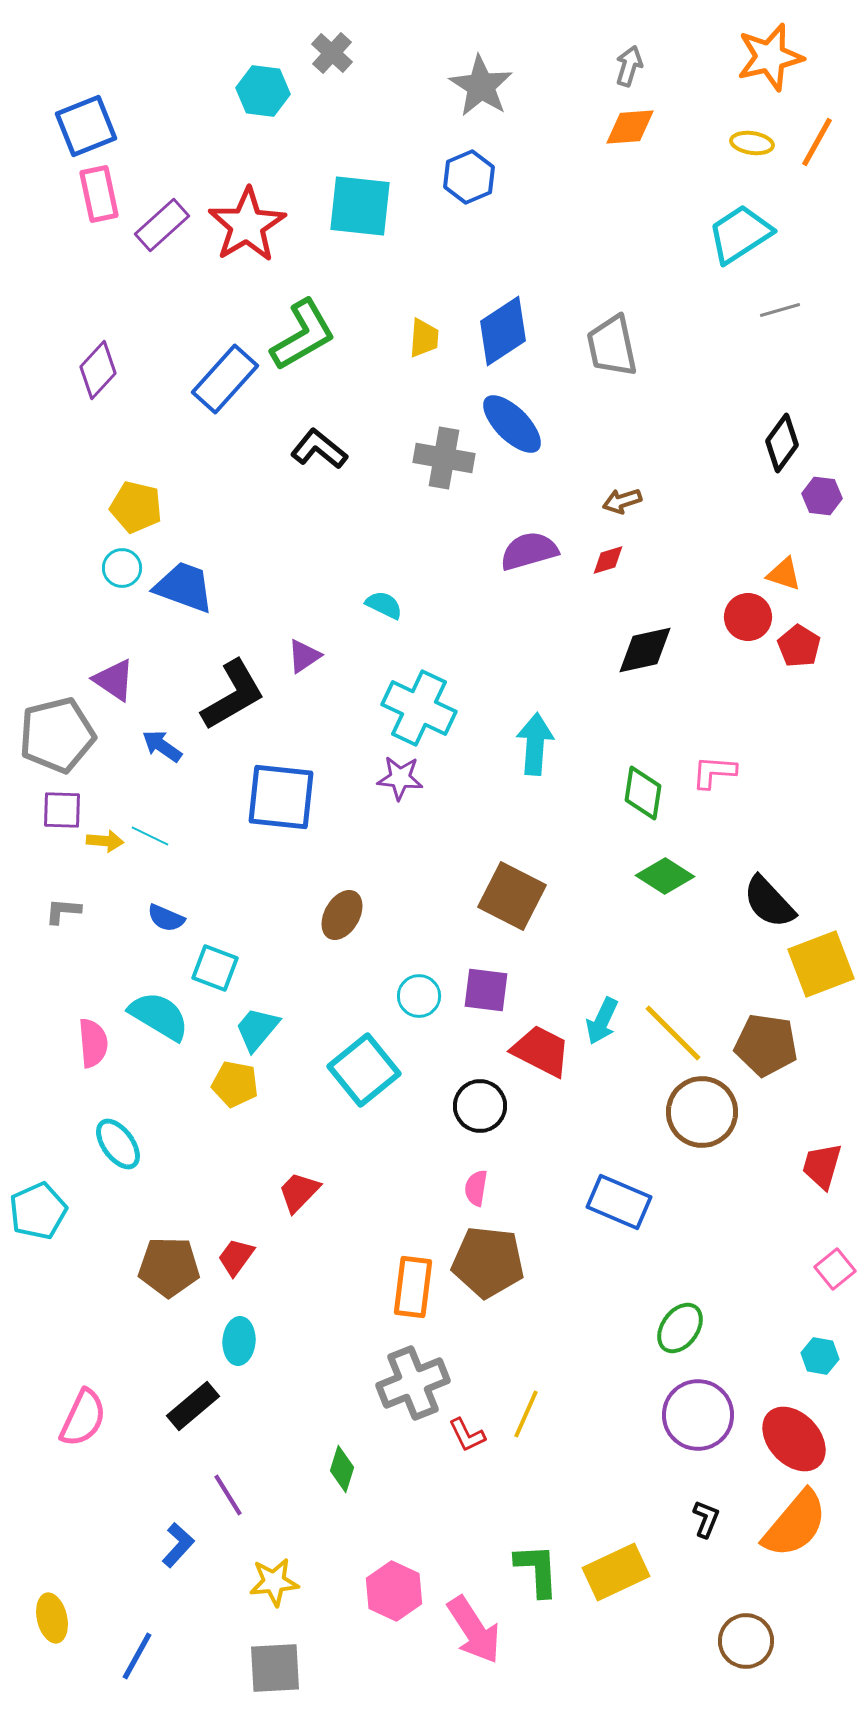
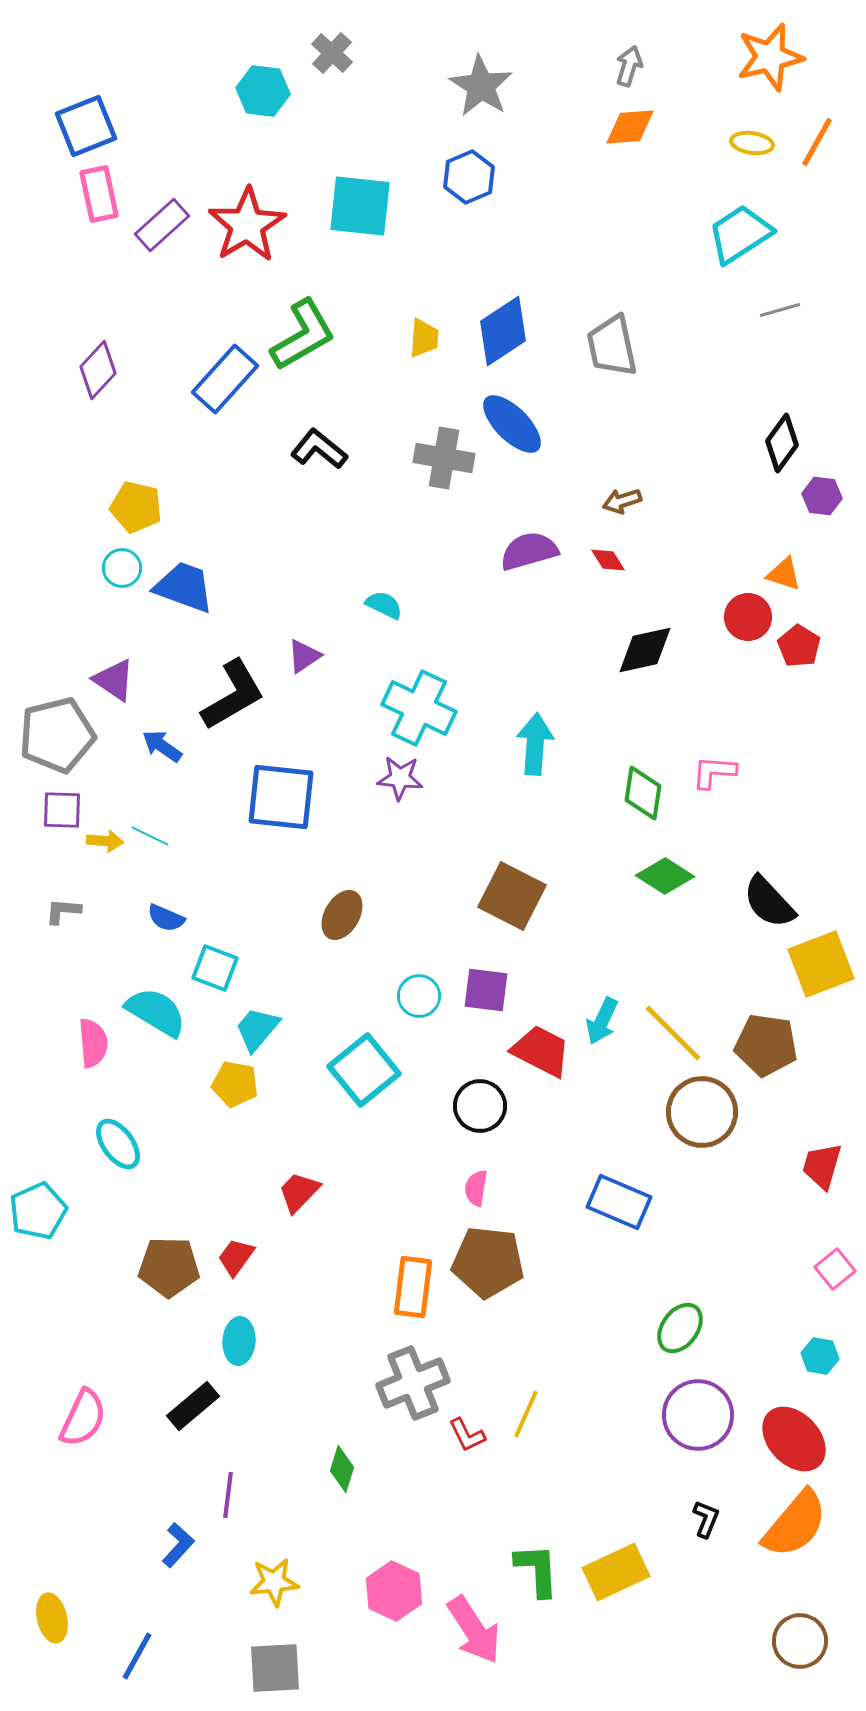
red diamond at (608, 560): rotated 75 degrees clockwise
cyan semicircle at (159, 1016): moved 3 px left, 4 px up
purple line at (228, 1495): rotated 39 degrees clockwise
brown circle at (746, 1641): moved 54 px right
